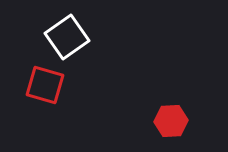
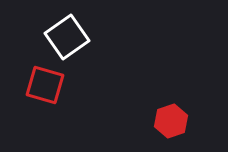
red hexagon: rotated 16 degrees counterclockwise
